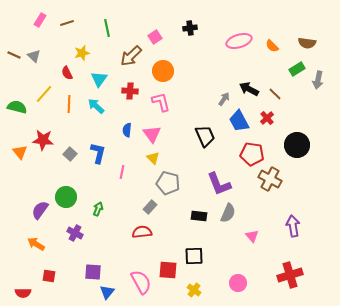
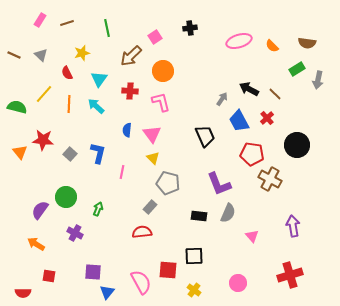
gray triangle at (34, 56): moved 7 px right, 1 px up
gray arrow at (224, 99): moved 2 px left
